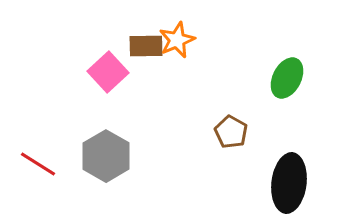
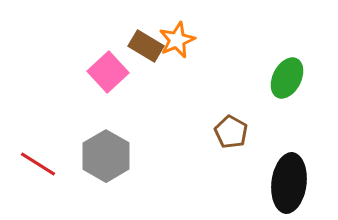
brown rectangle: rotated 32 degrees clockwise
